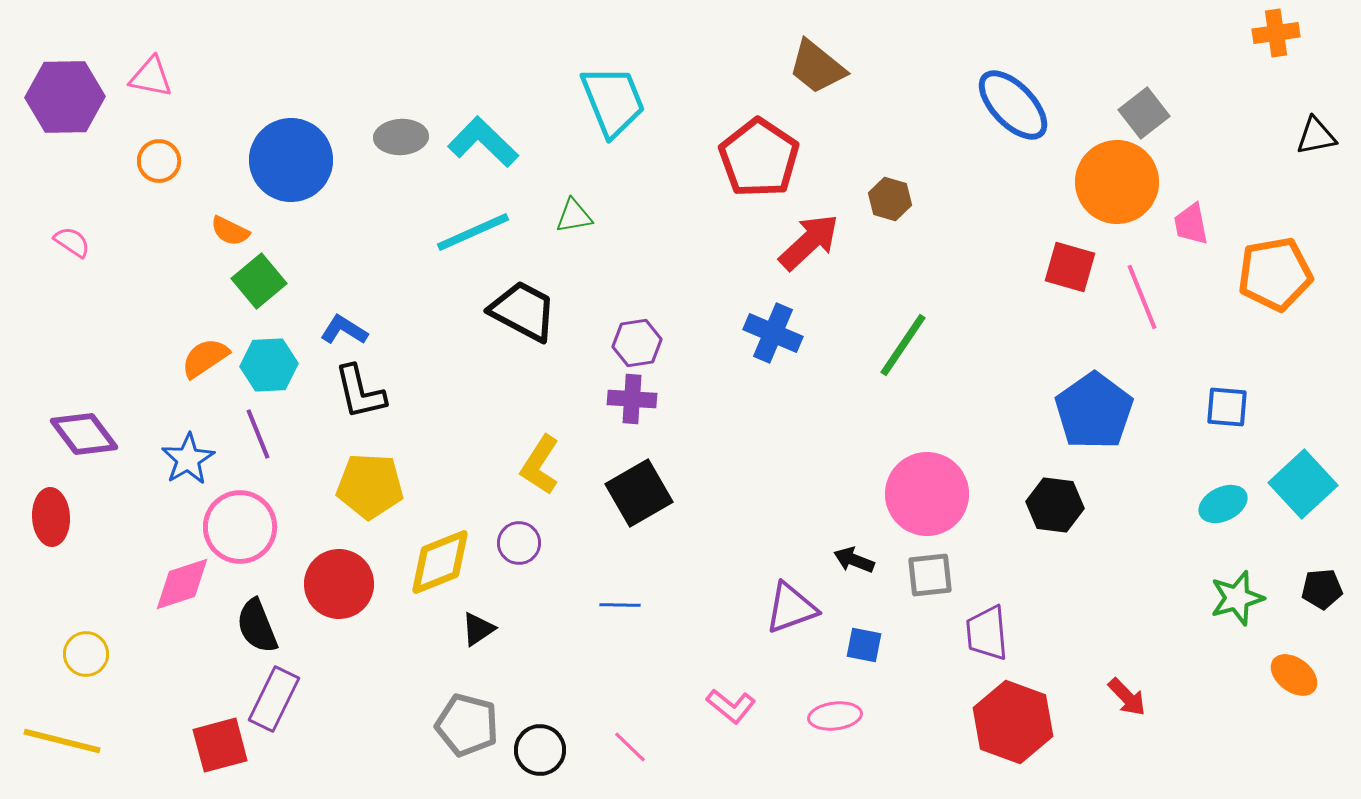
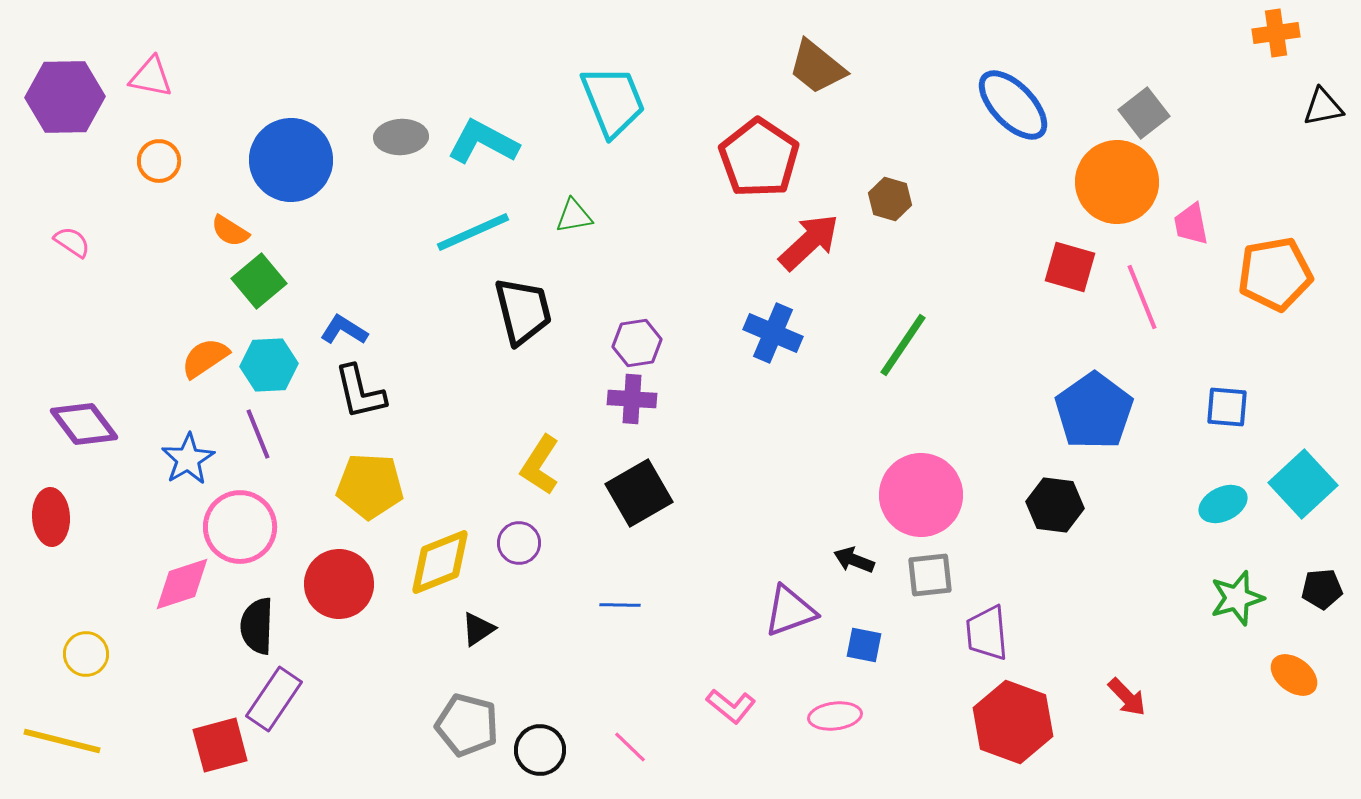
black triangle at (1316, 136): moved 7 px right, 29 px up
cyan L-shape at (483, 142): rotated 16 degrees counterclockwise
orange semicircle at (230, 231): rotated 6 degrees clockwise
black trapezoid at (523, 311): rotated 48 degrees clockwise
purple diamond at (84, 434): moved 10 px up
pink circle at (927, 494): moved 6 px left, 1 px down
purple triangle at (791, 608): moved 1 px left, 3 px down
black semicircle at (257, 626): rotated 24 degrees clockwise
purple rectangle at (274, 699): rotated 8 degrees clockwise
